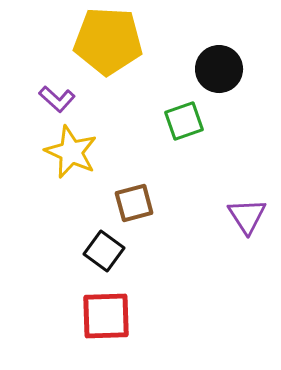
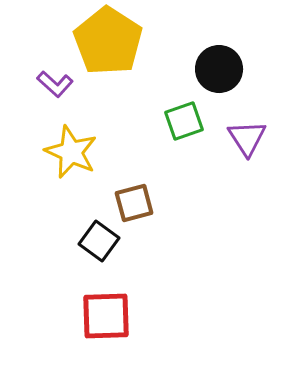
yellow pentagon: rotated 30 degrees clockwise
purple L-shape: moved 2 px left, 15 px up
purple triangle: moved 78 px up
black square: moved 5 px left, 10 px up
